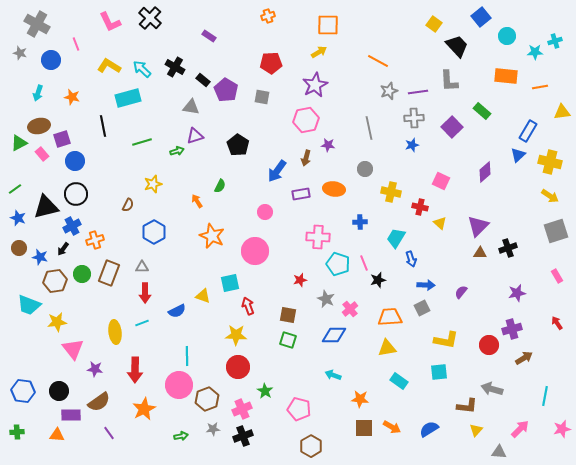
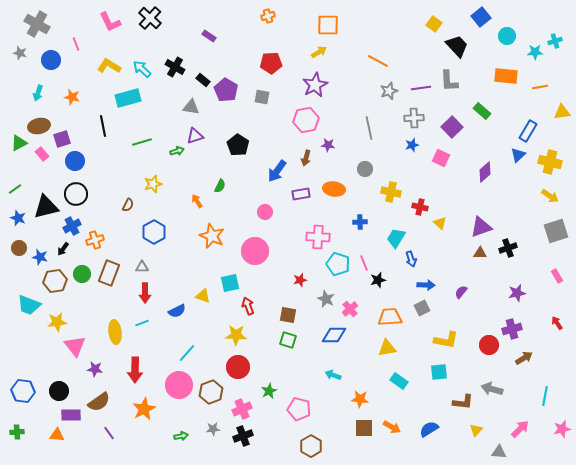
purple line at (418, 92): moved 3 px right, 4 px up
pink square at (441, 181): moved 23 px up
purple triangle at (478, 226): moved 3 px right, 1 px down; rotated 25 degrees clockwise
pink triangle at (73, 349): moved 2 px right, 3 px up
cyan line at (187, 356): moved 3 px up; rotated 42 degrees clockwise
green star at (265, 391): moved 4 px right; rotated 14 degrees clockwise
brown hexagon at (207, 399): moved 4 px right, 7 px up
brown L-shape at (467, 406): moved 4 px left, 4 px up
